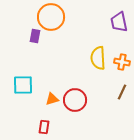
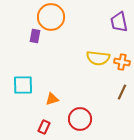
yellow semicircle: rotated 80 degrees counterclockwise
red circle: moved 5 px right, 19 px down
red rectangle: rotated 16 degrees clockwise
